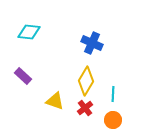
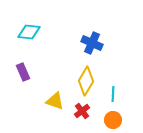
purple rectangle: moved 4 px up; rotated 24 degrees clockwise
red cross: moved 3 px left, 3 px down
